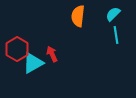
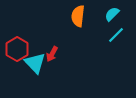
cyan semicircle: moved 1 px left
cyan line: rotated 54 degrees clockwise
red arrow: rotated 126 degrees counterclockwise
cyan triangle: moved 2 px right; rotated 45 degrees counterclockwise
